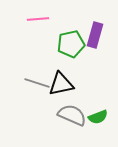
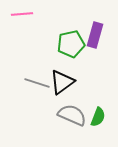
pink line: moved 16 px left, 5 px up
black triangle: moved 1 px right, 2 px up; rotated 24 degrees counterclockwise
green semicircle: rotated 48 degrees counterclockwise
